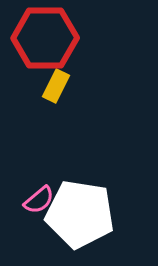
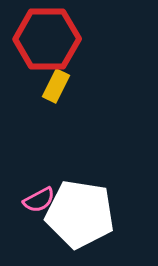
red hexagon: moved 2 px right, 1 px down
pink semicircle: rotated 12 degrees clockwise
